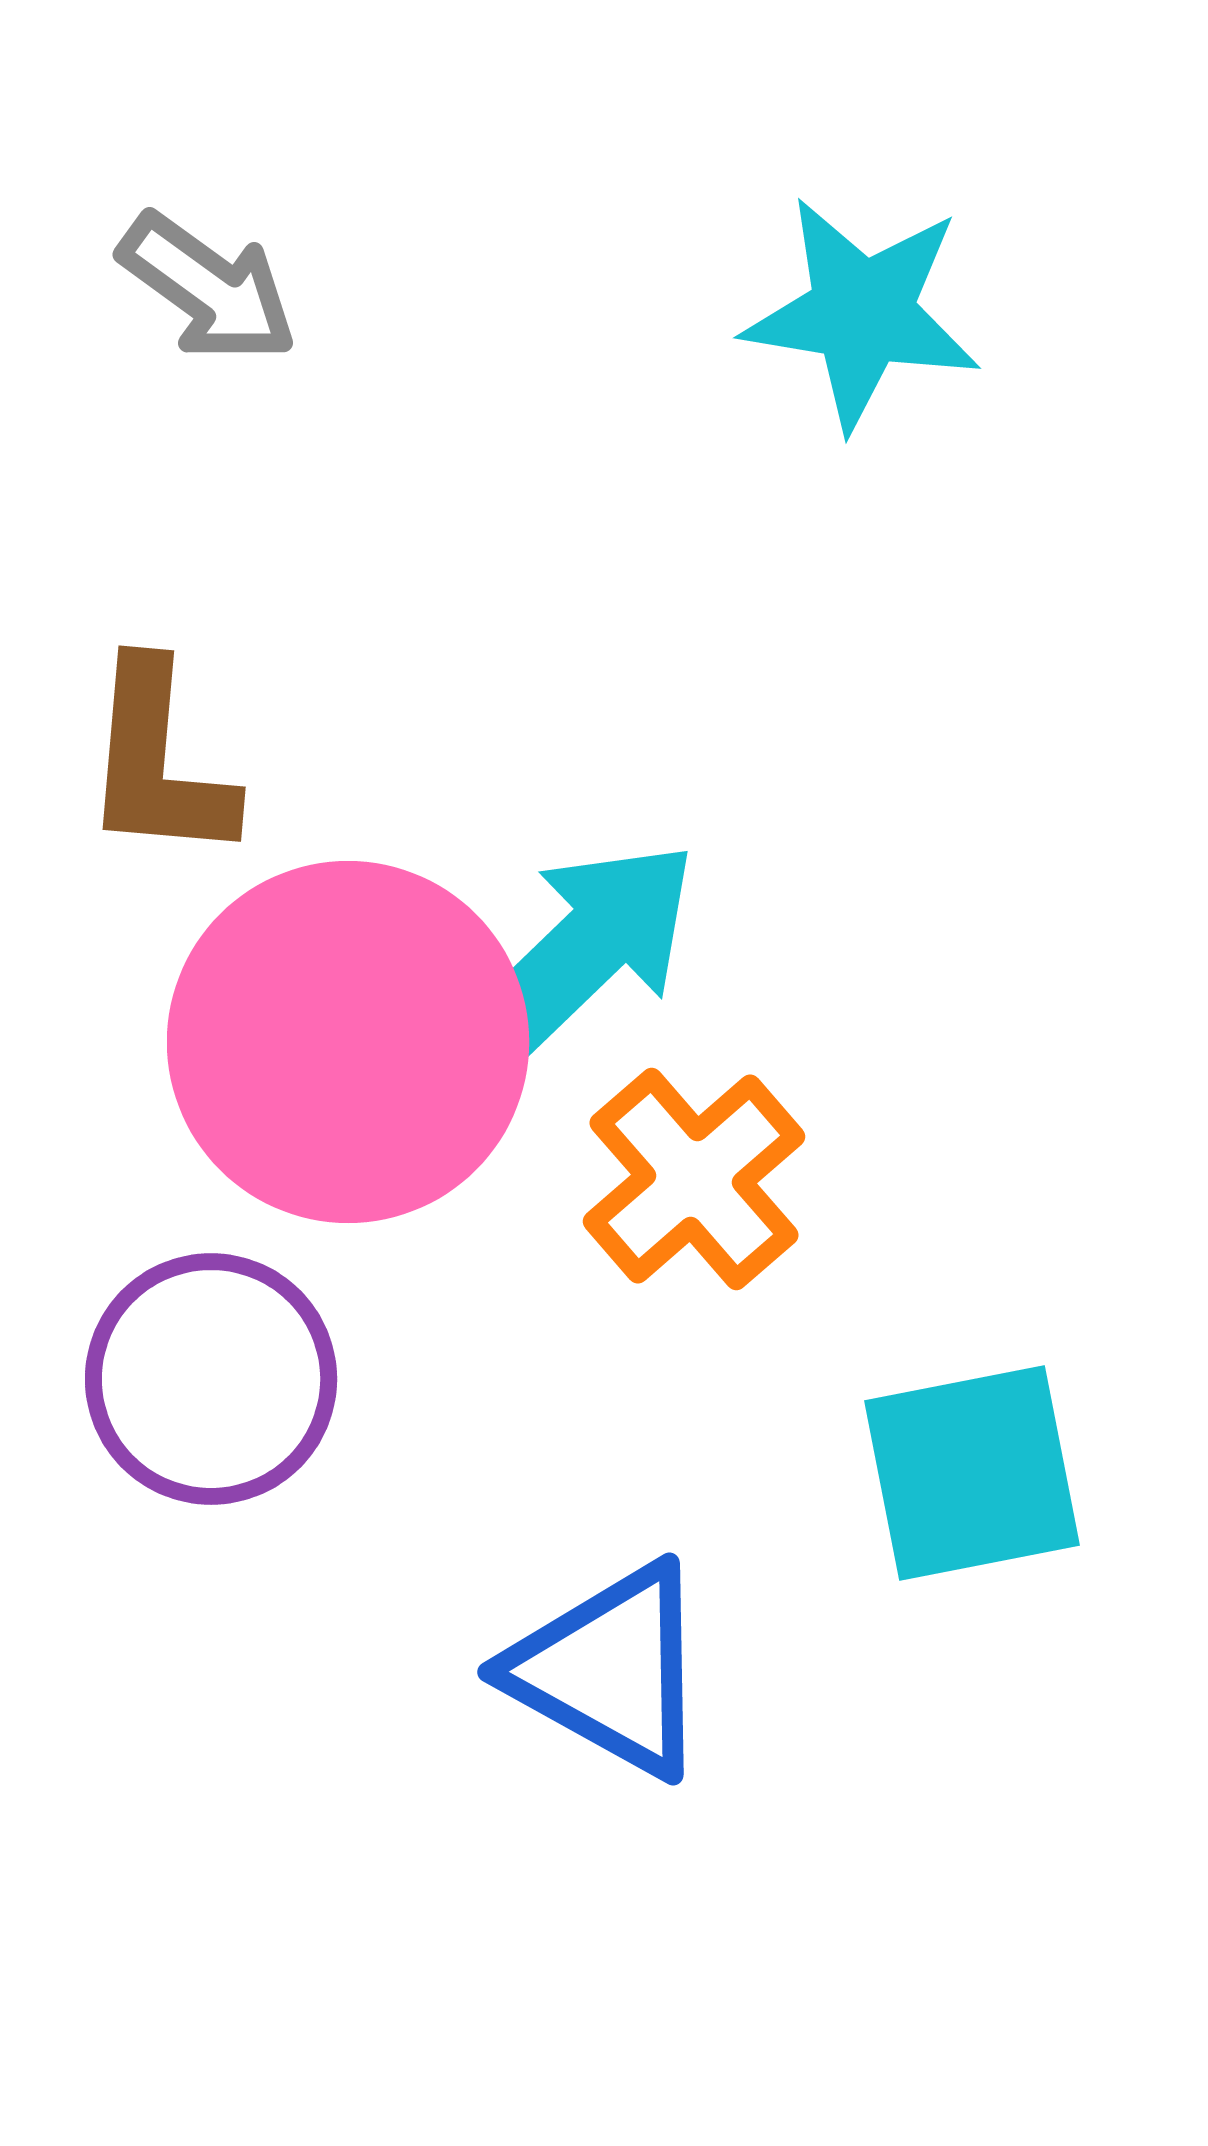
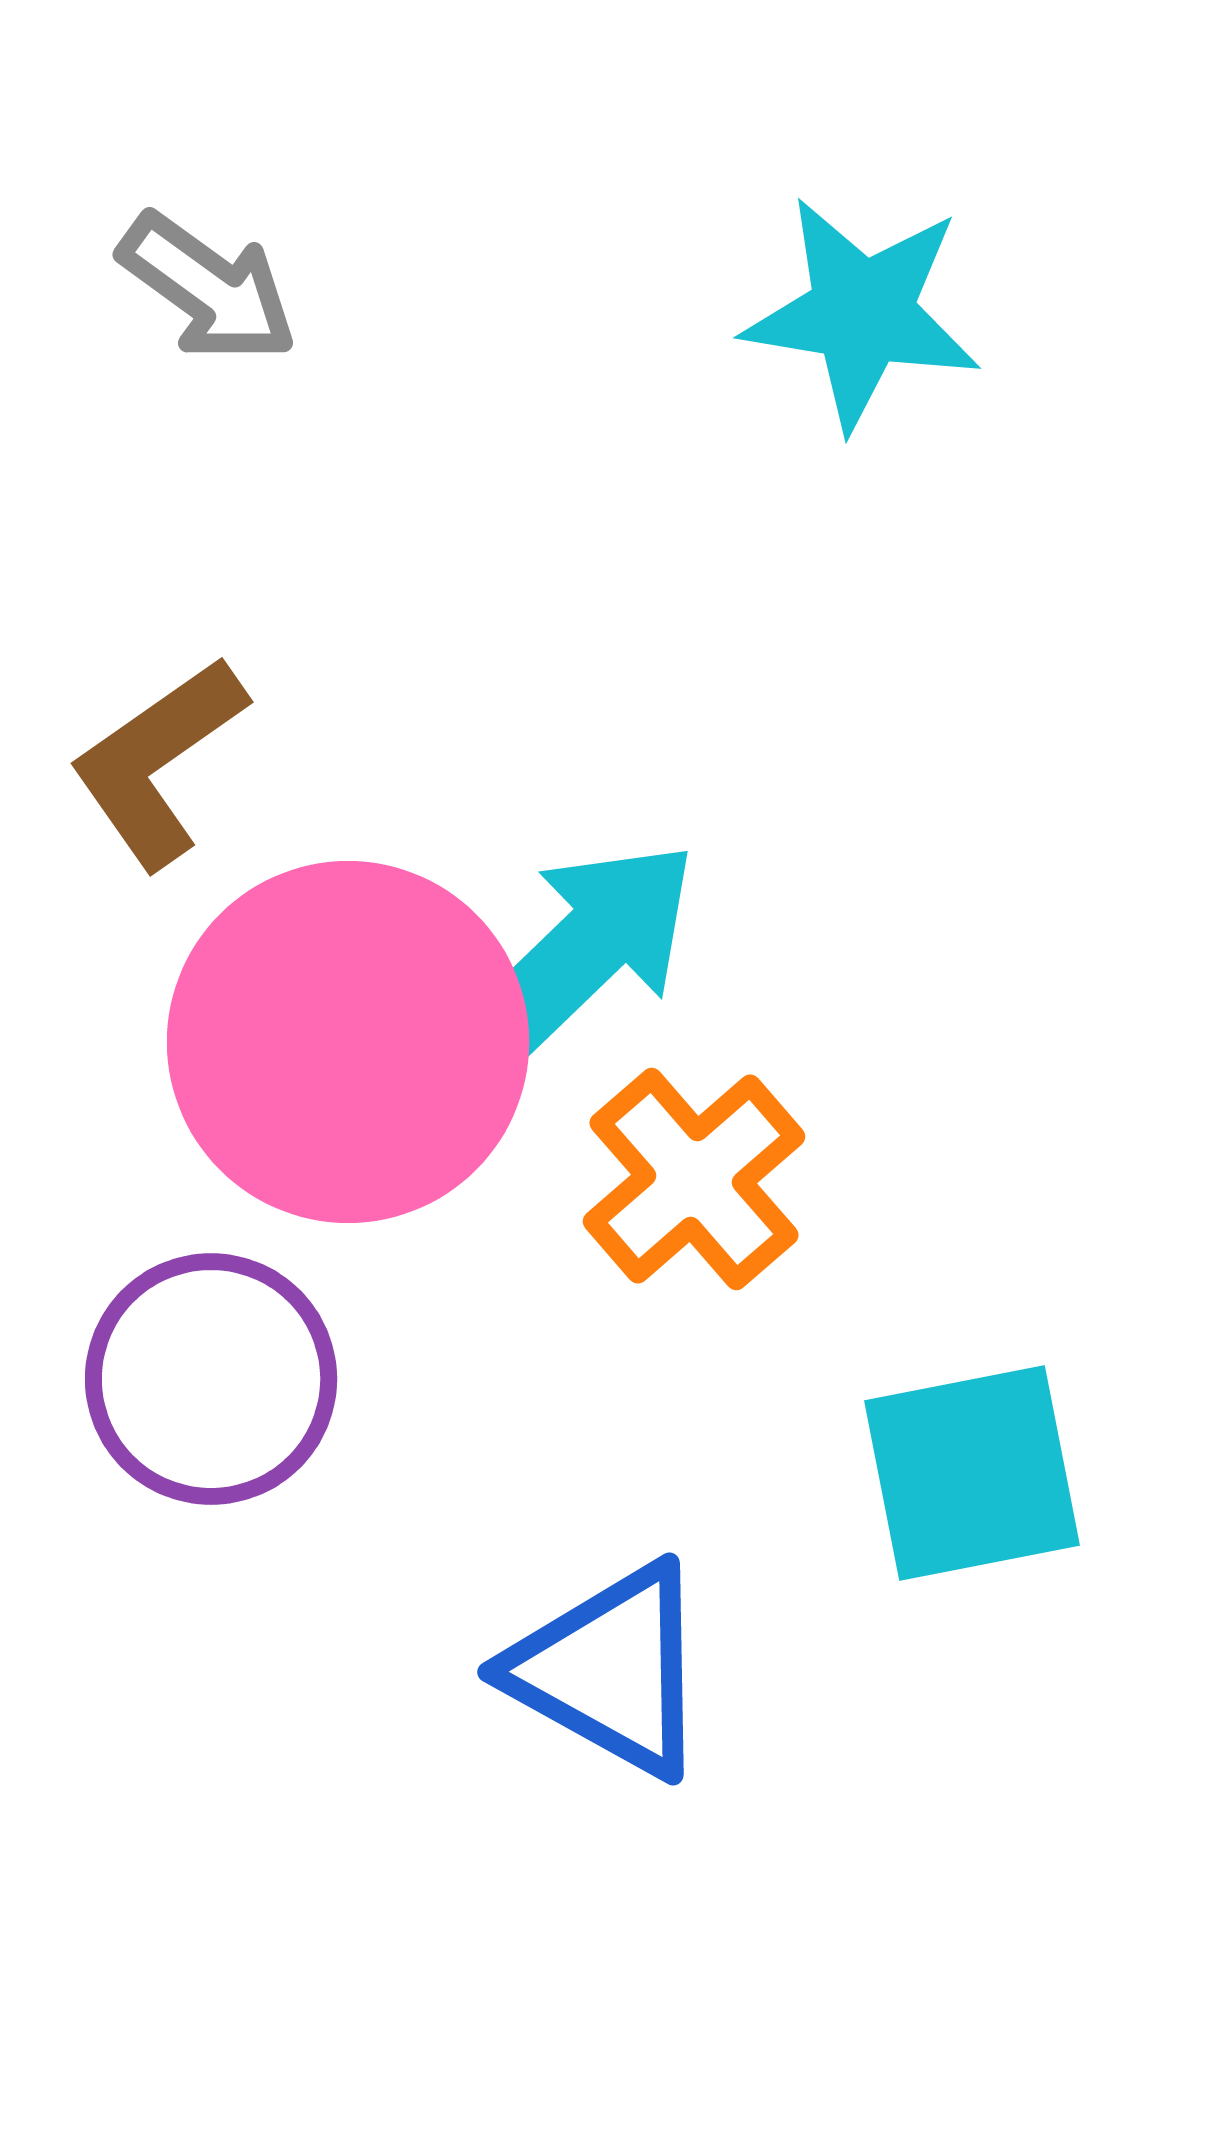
brown L-shape: rotated 50 degrees clockwise
